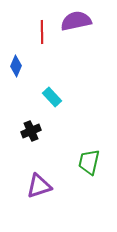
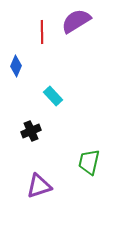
purple semicircle: rotated 20 degrees counterclockwise
cyan rectangle: moved 1 px right, 1 px up
